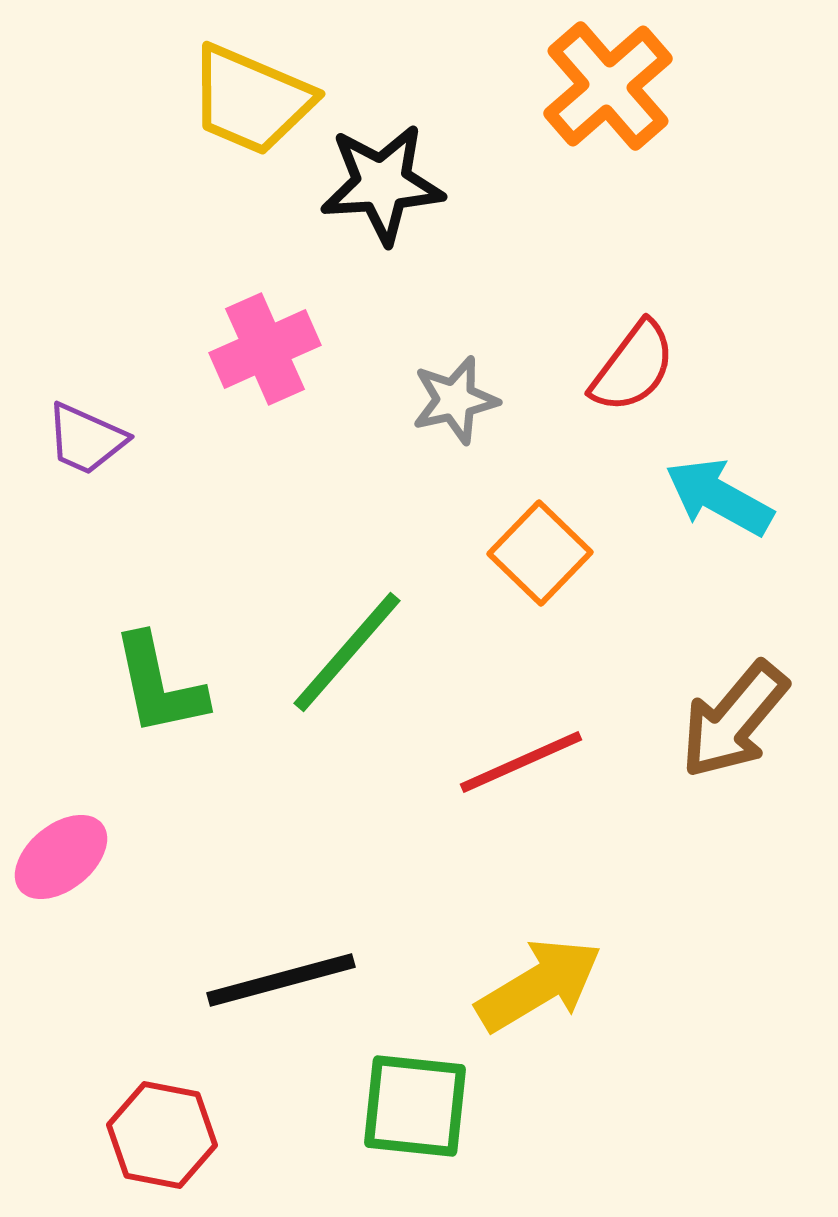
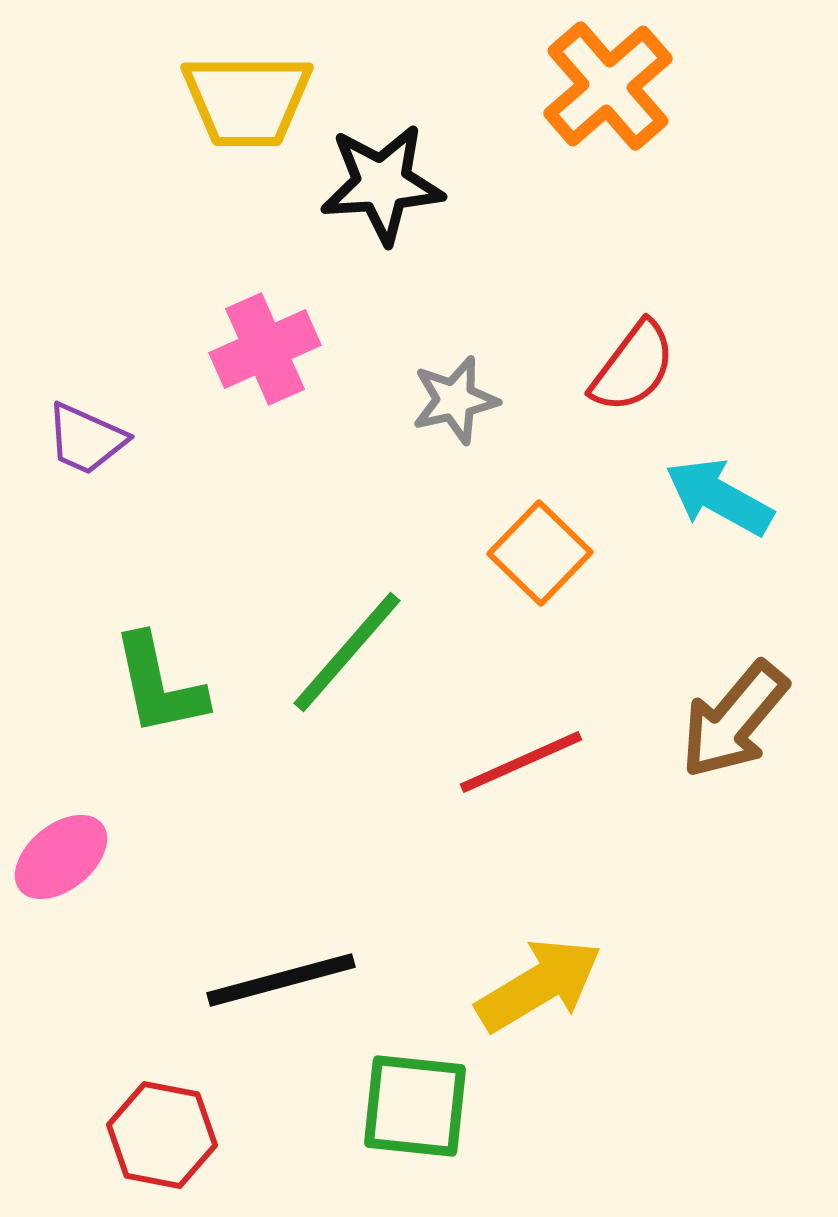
yellow trapezoid: moved 4 px left; rotated 23 degrees counterclockwise
